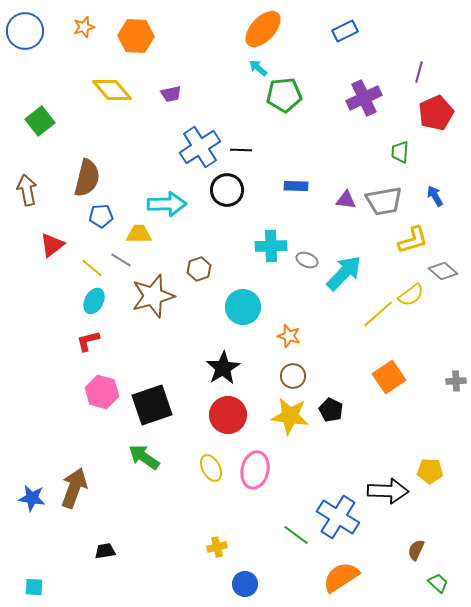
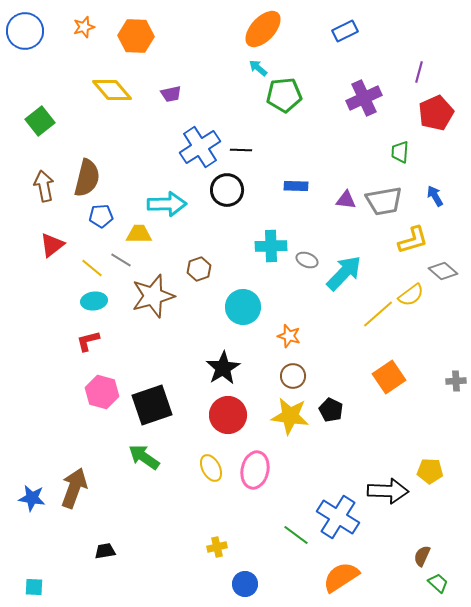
brown arrow at (27, 190): moved 17 px right, 4 px up
cyan ellipse at (94, 301): rotated 55 degrees clockwise
brown semicircle at (416, 550): moved 6 px right, 6 px down
